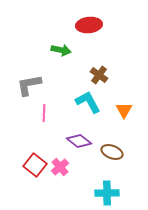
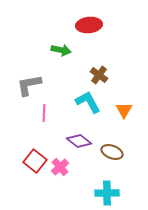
red square: moved 4 px up
